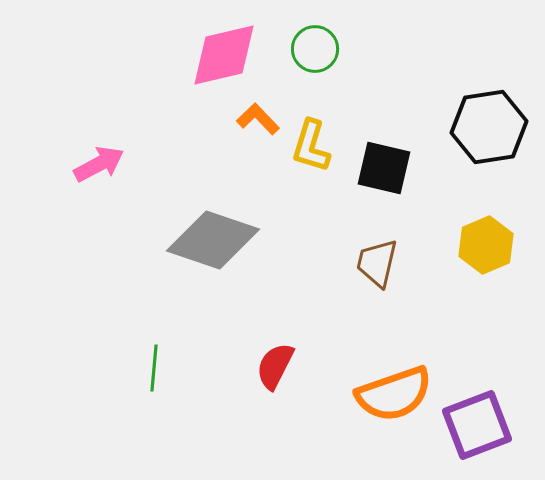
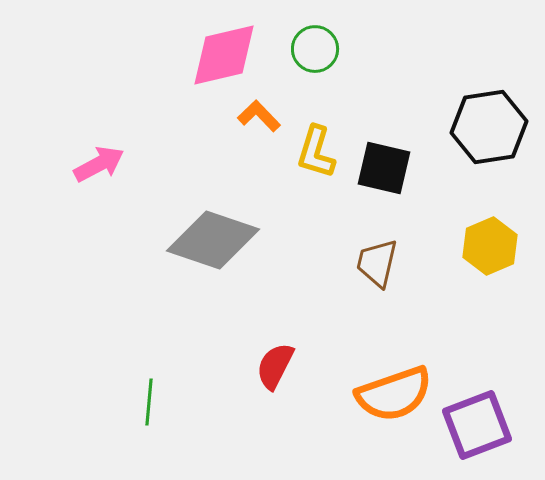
orange L-shape: moved 1 px right, 3 px up
yellow L-shape: moved 5 px right, 6 px down
yellow hexagon: moved 4 px right, 1 px down
green line: moved 5 px left, 34 px down
